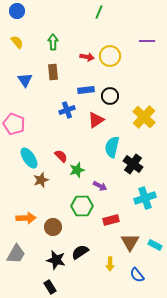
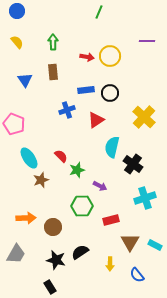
black circle: moved 3 px up
